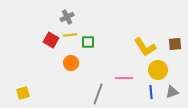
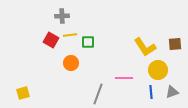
gray cross: moved 5 px left, 1 px up; rotated 24 degrees clockwise
